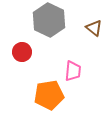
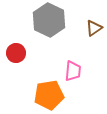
brown triangle: rotated 48 degrees clockwise
red circle: moved 6 px left, 1 px down
